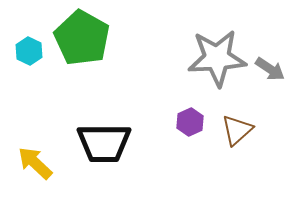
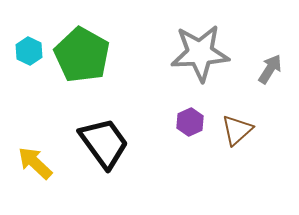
green pentagon: moved 17 px down
gray star: moved 17 px left, 5 px up
gray arrow: rotated 92 degrees counterclockwise
black trapezoid: rotated 126 degrees counterclockwise
